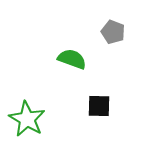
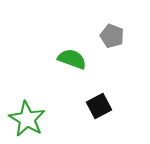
gray pentagon: moved 1 px left, 4 px down
black square: rotated 30 degrees counterclockwise
